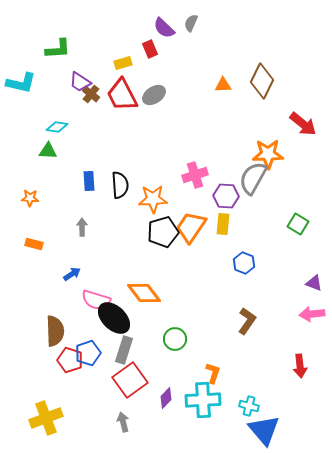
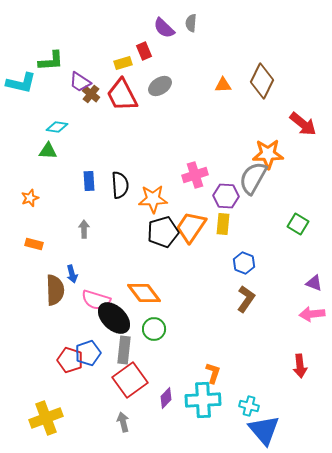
gray semicircle at (191, 23): rotated 18 degrees counterclockwise
green L-shape at (58, 49): moved 7 px left, 12 px down
red rectangle at (150, 49): moved 6 px left, 2 px down
gray ellipse at (154, 95): moved 6 px right, 9 px up
orange star at (30, 198): rotated 24 degrees counterclockwise
gray arrow at (82, 227): moved 2 px right, 2 px down
blue arrow at (72, 274): rotated 108 degrees clockwise
brown L-shape at (247, 321): moved 1 px left, 22 px up
brown semicircle at (55, 331): moved 41 px up
green circle at (175, 339): moved 21 px left, 10 px up
gray rectangle at (124, 350): rotated 12 degrees counterclockwise
